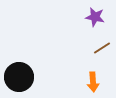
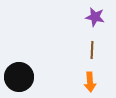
brown line: moved 10 px left, 2 px down; rotated 54 degrees counterclockwise
orange arrow: moved 3 px left
